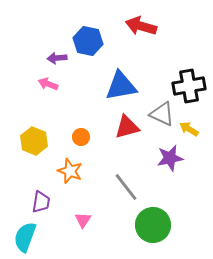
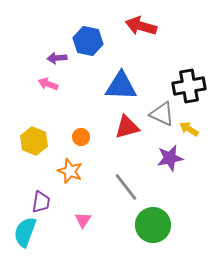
blue triangle: rotated 12 degrees clockwise
cyan semicircle: moved 5 px up
